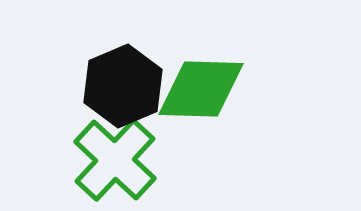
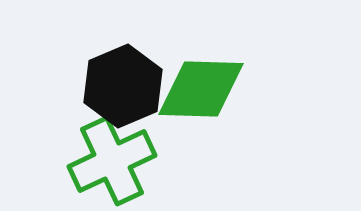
green cross: moved 3 px left, 1 px down; rotated 22 degrees clockwise
